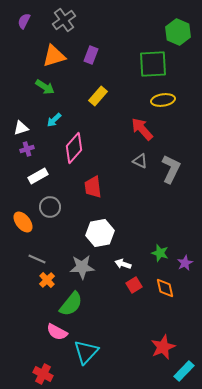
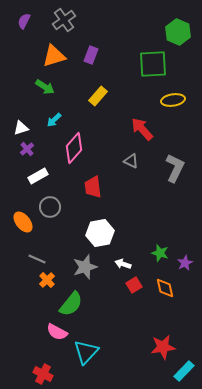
yellow ellipse: moved 10 px right
purple cross: rotated 24 degrees counterclockwise
gray triangle: moved 9 px left
gray L-shape: moved 4 px right, 1 px up
gray star: moved 3 px right; rotated 15 degrees counterclockwise
red star: rotated 15 degrees clockwise
